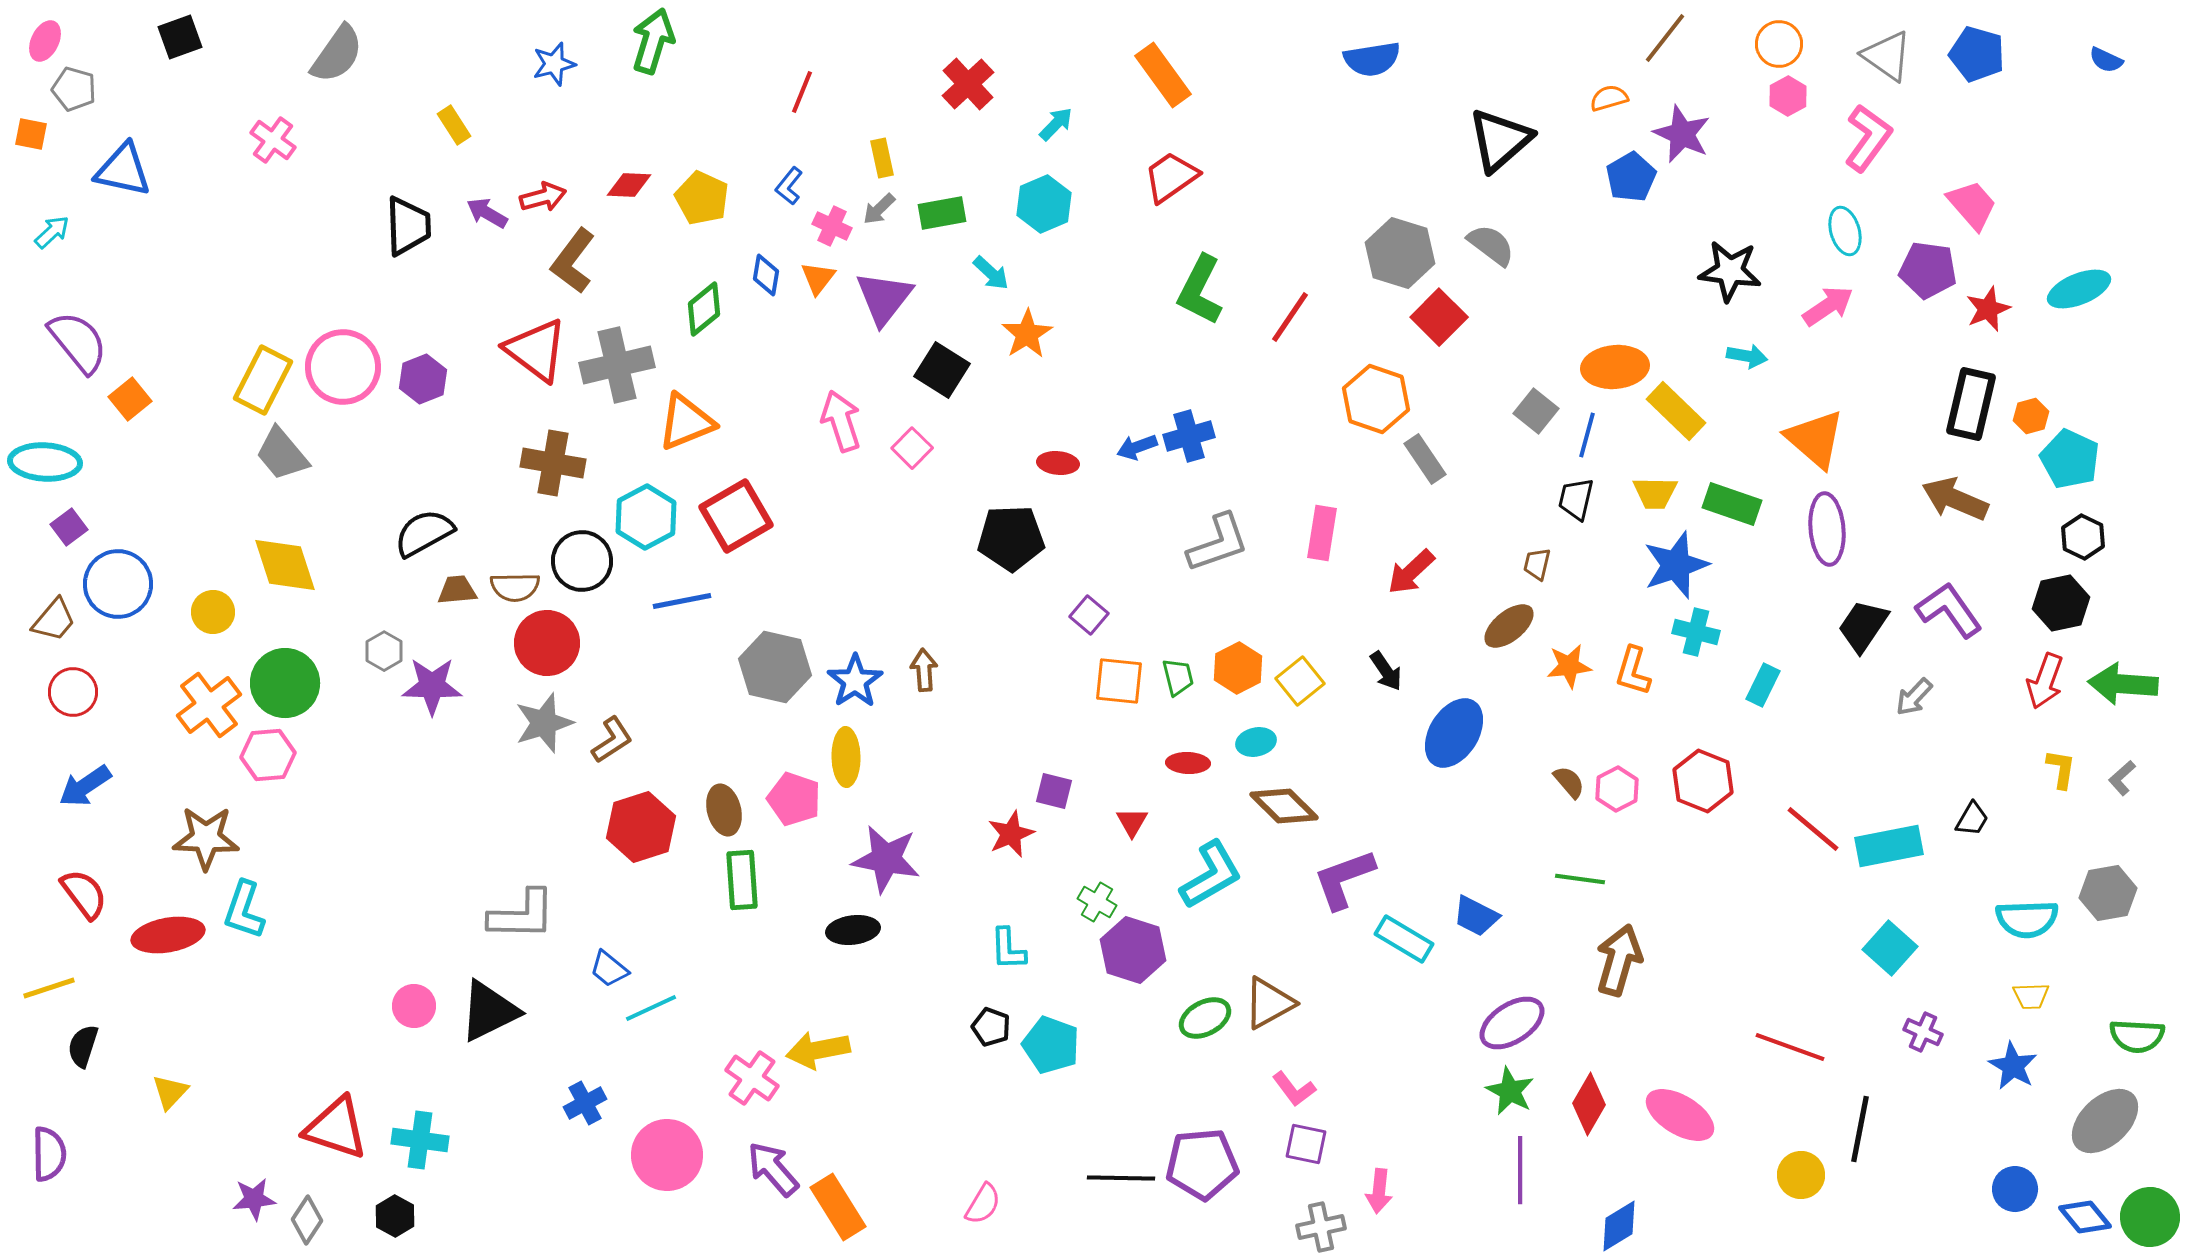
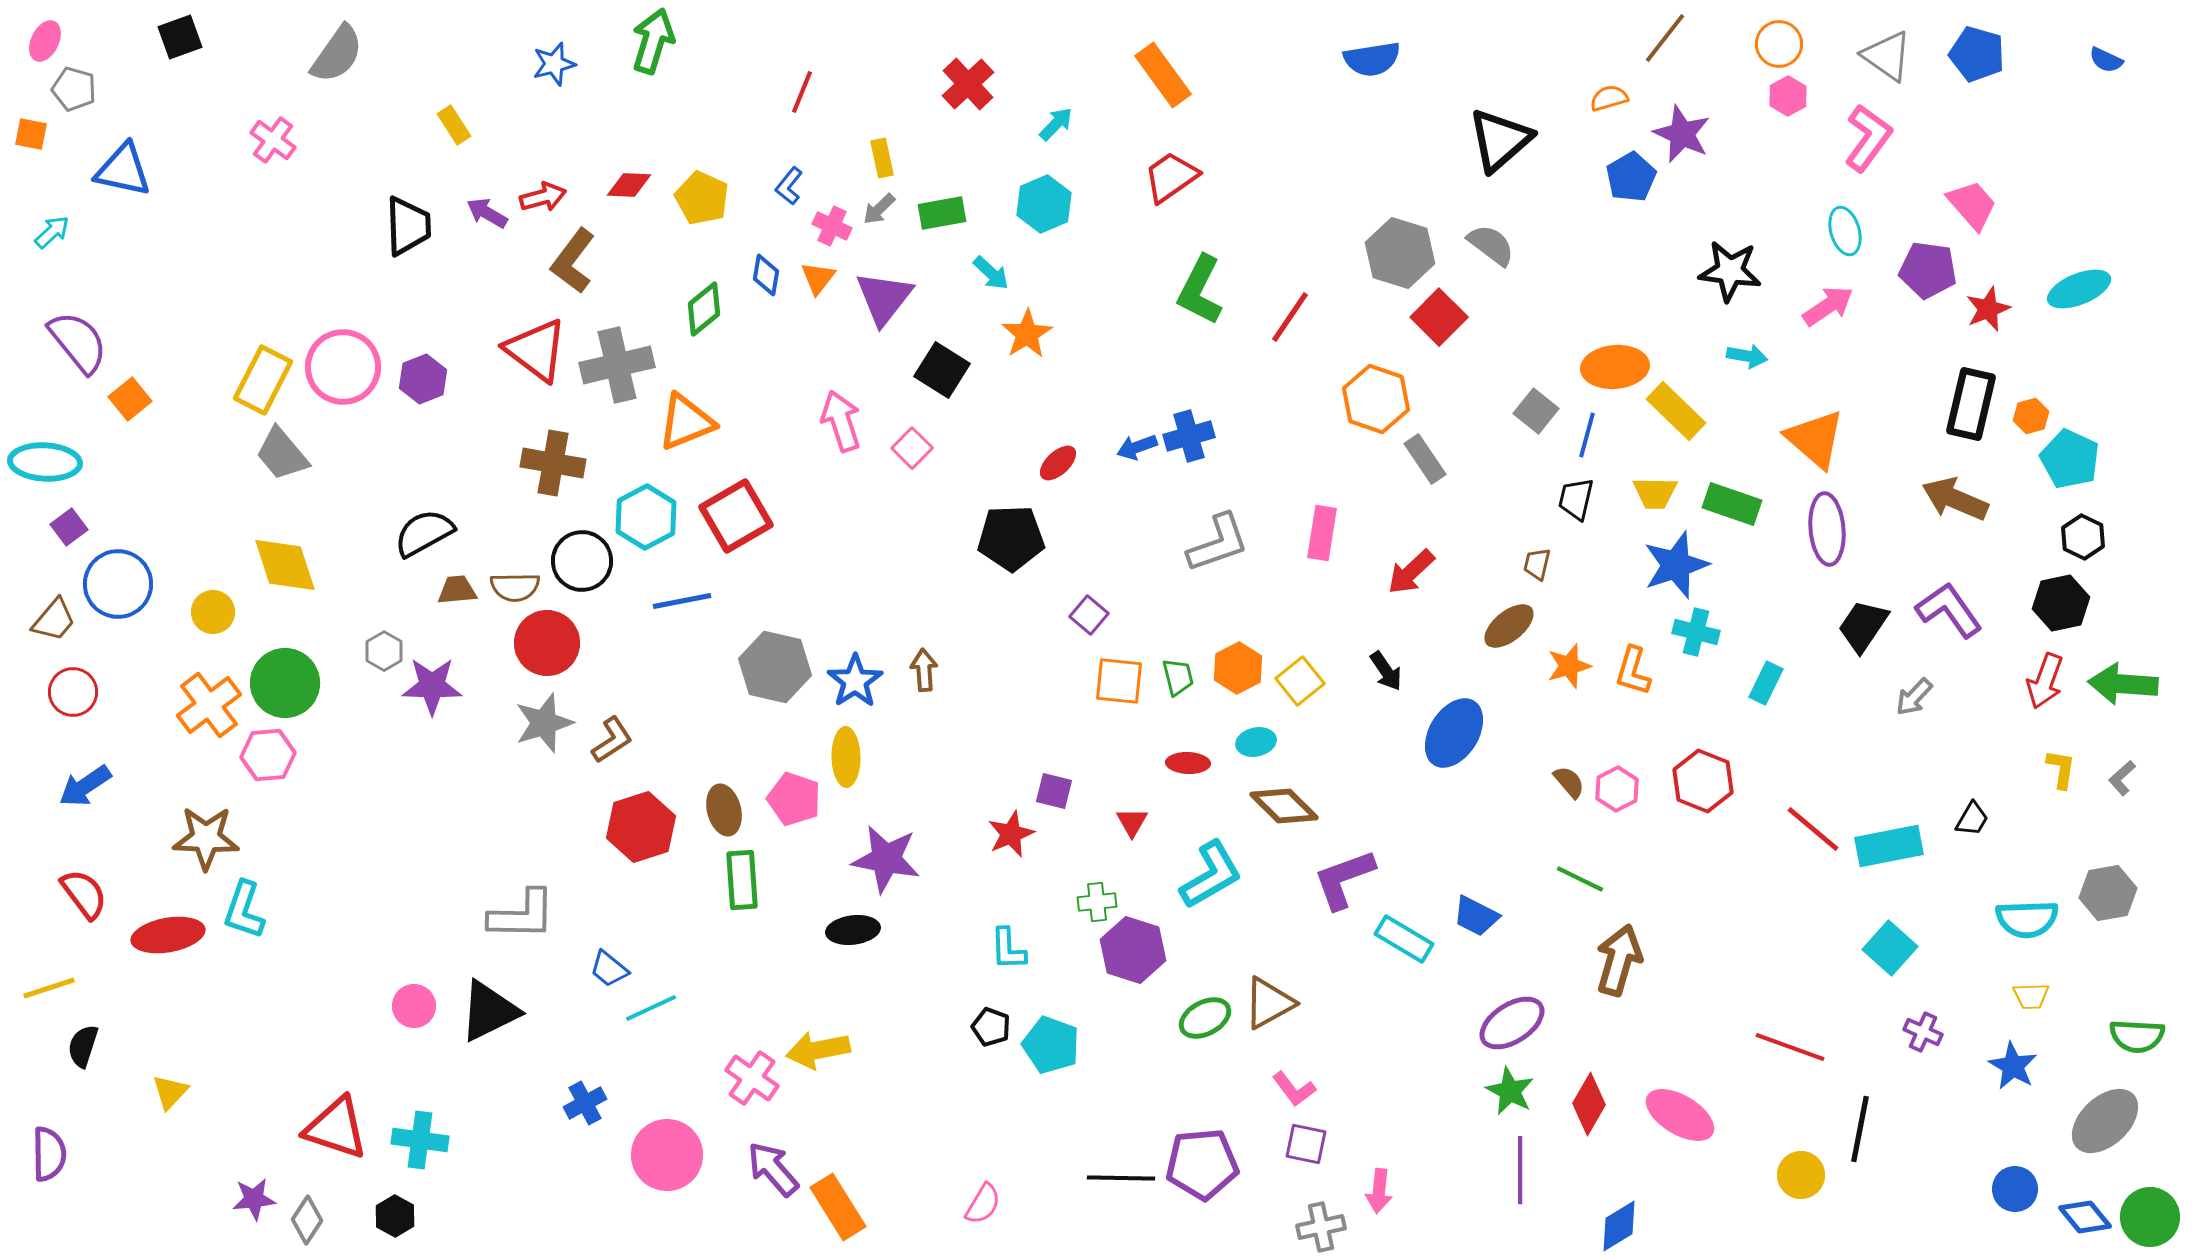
red ellipse at (1058, 463): rotated 48 degrees counterclockwise
orange star at (1569, 666): rotated 9 degrees counterclockwise
cyan rectangle at (1763, 685): moved 3 px right, 2 px up
green line at (1580, 879): rotated 18 degrees clockwise
green cross at (1097, 902): rotated 36 degrees counterclockwise
